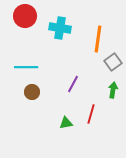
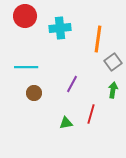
cyan cross: rotated 15 degrees counterclockwise
purple line: moved 1 px left
brown circle: moved 2 px right, 1 px down
